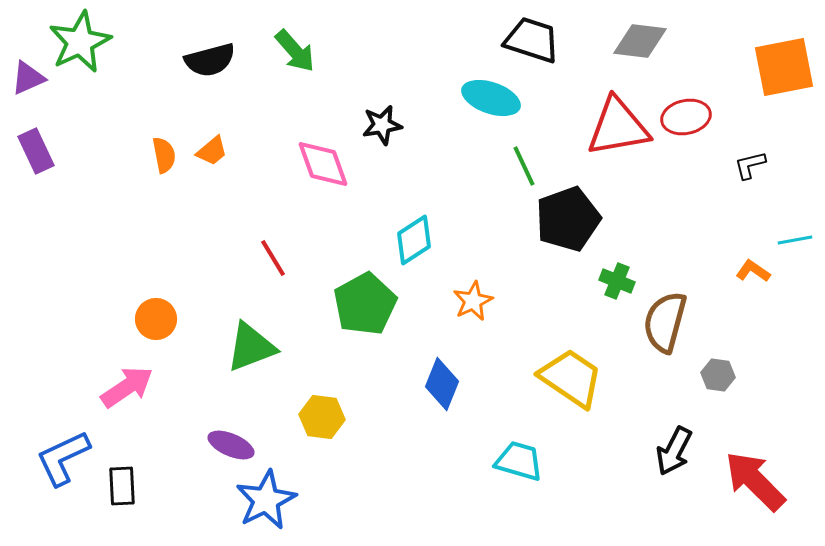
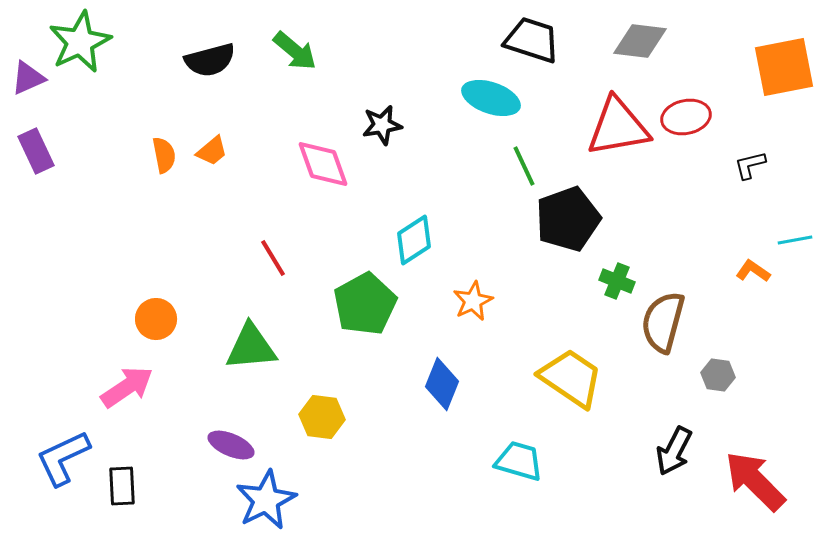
green arrow: rotated 9 degrees counterclockwise
brown semicircle: moved 2 px left
green triangle: rotated 16 degrees clockwise
